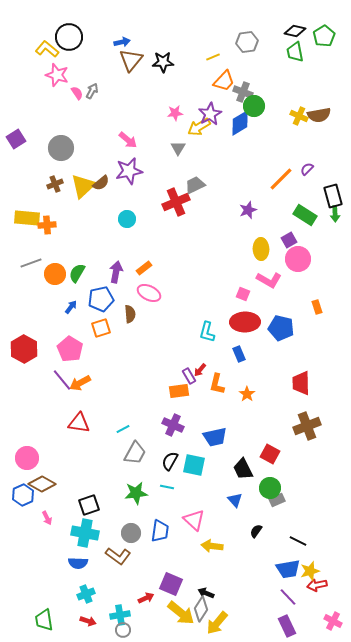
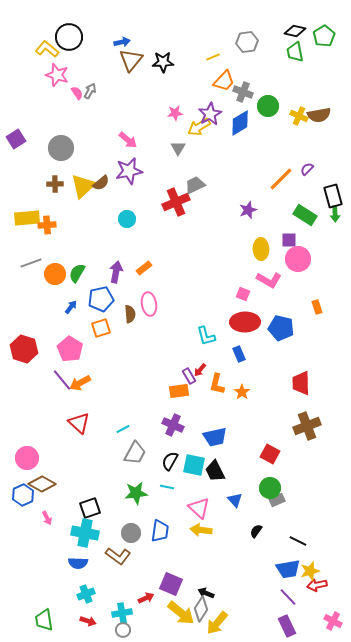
gray arrow at (92, 91): moved 2 px left
green circle at (254, 106): moved 14 px right
brown cross at (55, 184): rotated 21 degrees clockwise
yellow rectangle at (27, 218): rotated 10 degrees counterclockwise
purple square at (289, 240): rotated 28 degrees clockwise
pink ellipse at (149, 293): moved 11 px down; rotated 55 degrees clockwise
cyan L-shape at (207, 332): moved 1 px left, 4 px down; rotated 30 degrees counterclockwise
red hexagon at (24, 349): rotated 12 degrees counterclockwise
orange star at (247, 394): moved 5 px left, 2 px up
red triangle at (79, 423): rotated 35 degrees clockwise
black trapezoid at (243, 469): moved 28 px left, 2 px down
black square at (89, 505): moved 1 px right, 3 px down
pink triangle at (194, 520): moved 5 px right, 12 px up
yellow arrow at (212, 546): moved 11 px left, 16 px up
cyan cross at (120, 615): moved 2 px right, 2 px up
